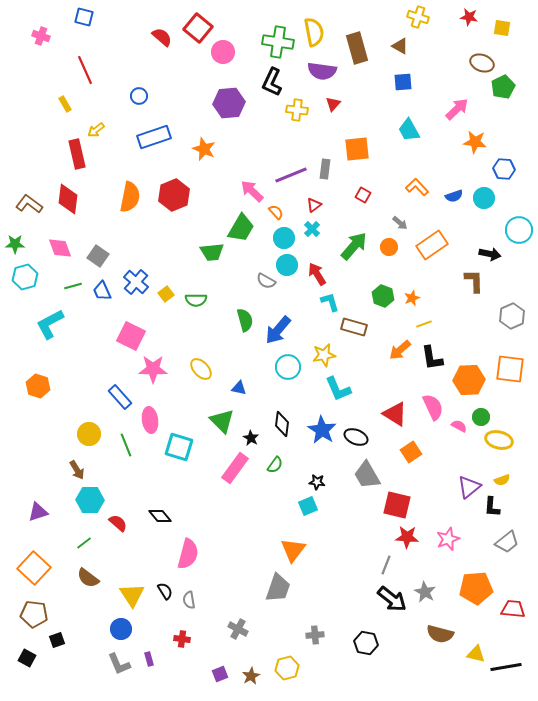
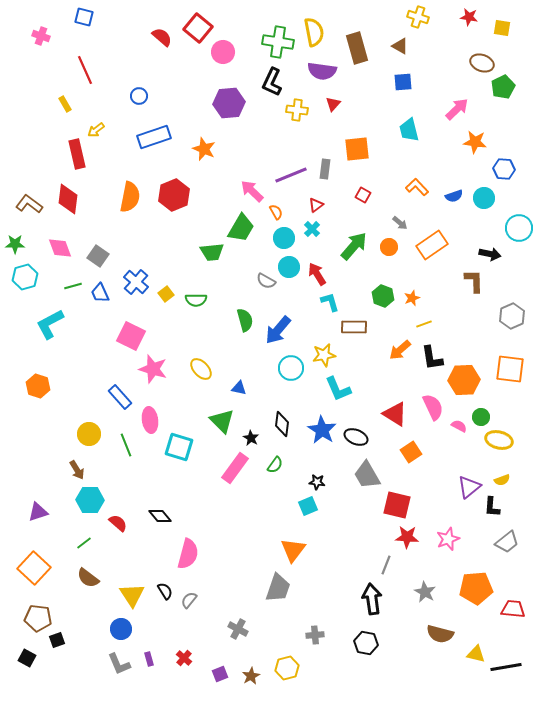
cyan trapezoid at (409, 130): rotated 15 degrees clockwise
red triangle at (314, 205): moved 2 px right
orange semicircle at (276, 212): rotated 14 degrees clockwise
cyan circle at (519, 230): moved 2 px up
cyan circle at (287, 265): moved 2 px right, 2 px down
blue trapezoid at (102, 291): moved 2 px left, 2 px down
brown rectangle at (354, 327): rotated 15 degrees counterclockwise
cyan circle at (288, 367): moved 3 px right, 1 px down
pink star at (153, 369): rotated 16 degrees clockwise
orange hexagon at (469, 380): moved 5 px left
black arrow at (392, 599): moved 20 px left; rotated 136 degrees counterclockwise
gray semicircle at (189, 600): rotated 48 degrees clockwise
brown pentagon at (34, 614): moved 4 px right, 4 px down
red cross at (182, 639): moved 2 px right, 19 px down; rotated 35 degrees clockwise
